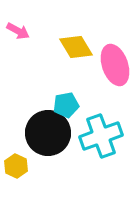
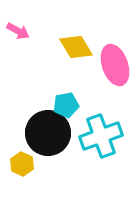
yellow hexagon: moved 6 px right, 2 px up
